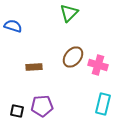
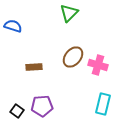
black square: rotated 24 degrees clockwise
